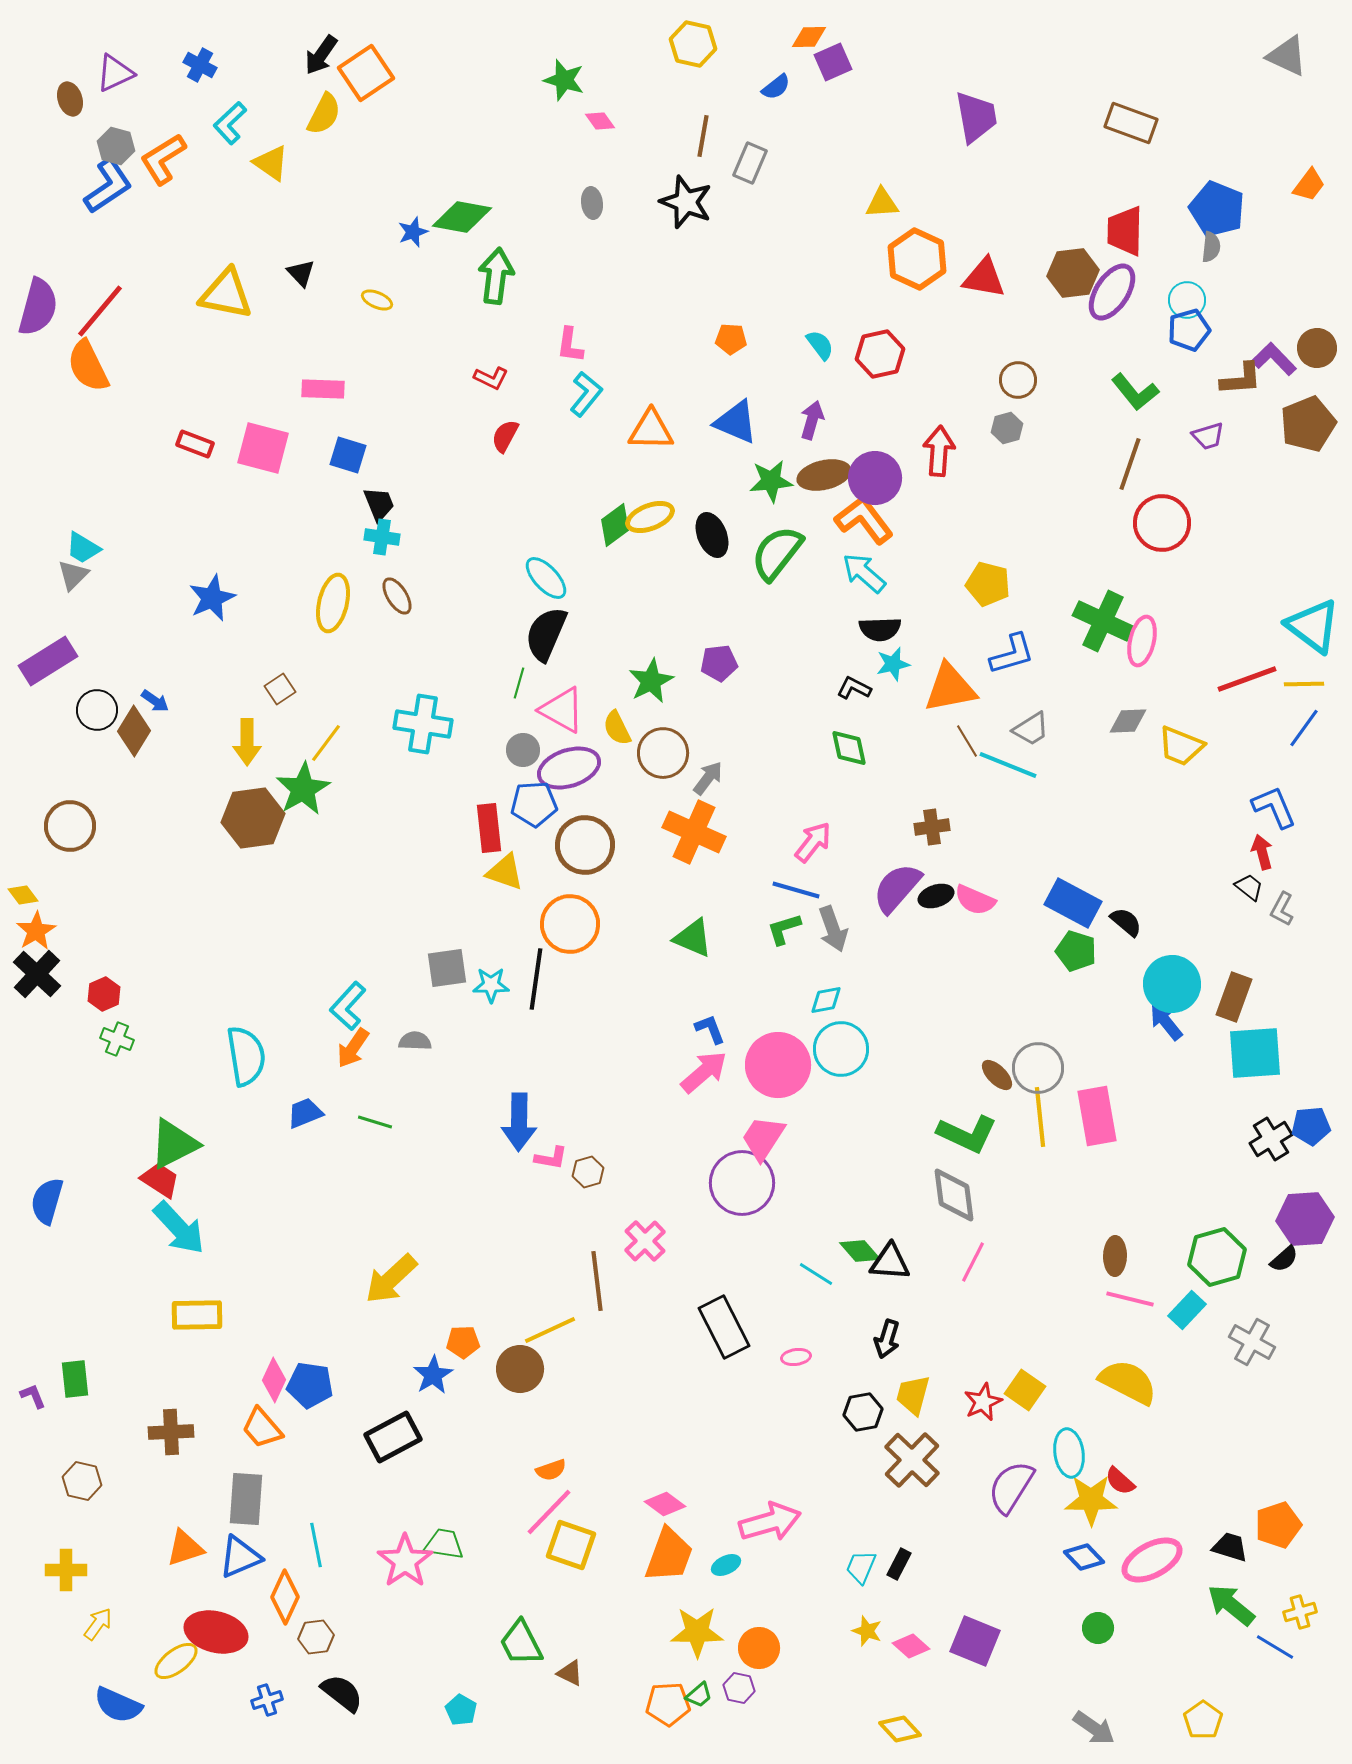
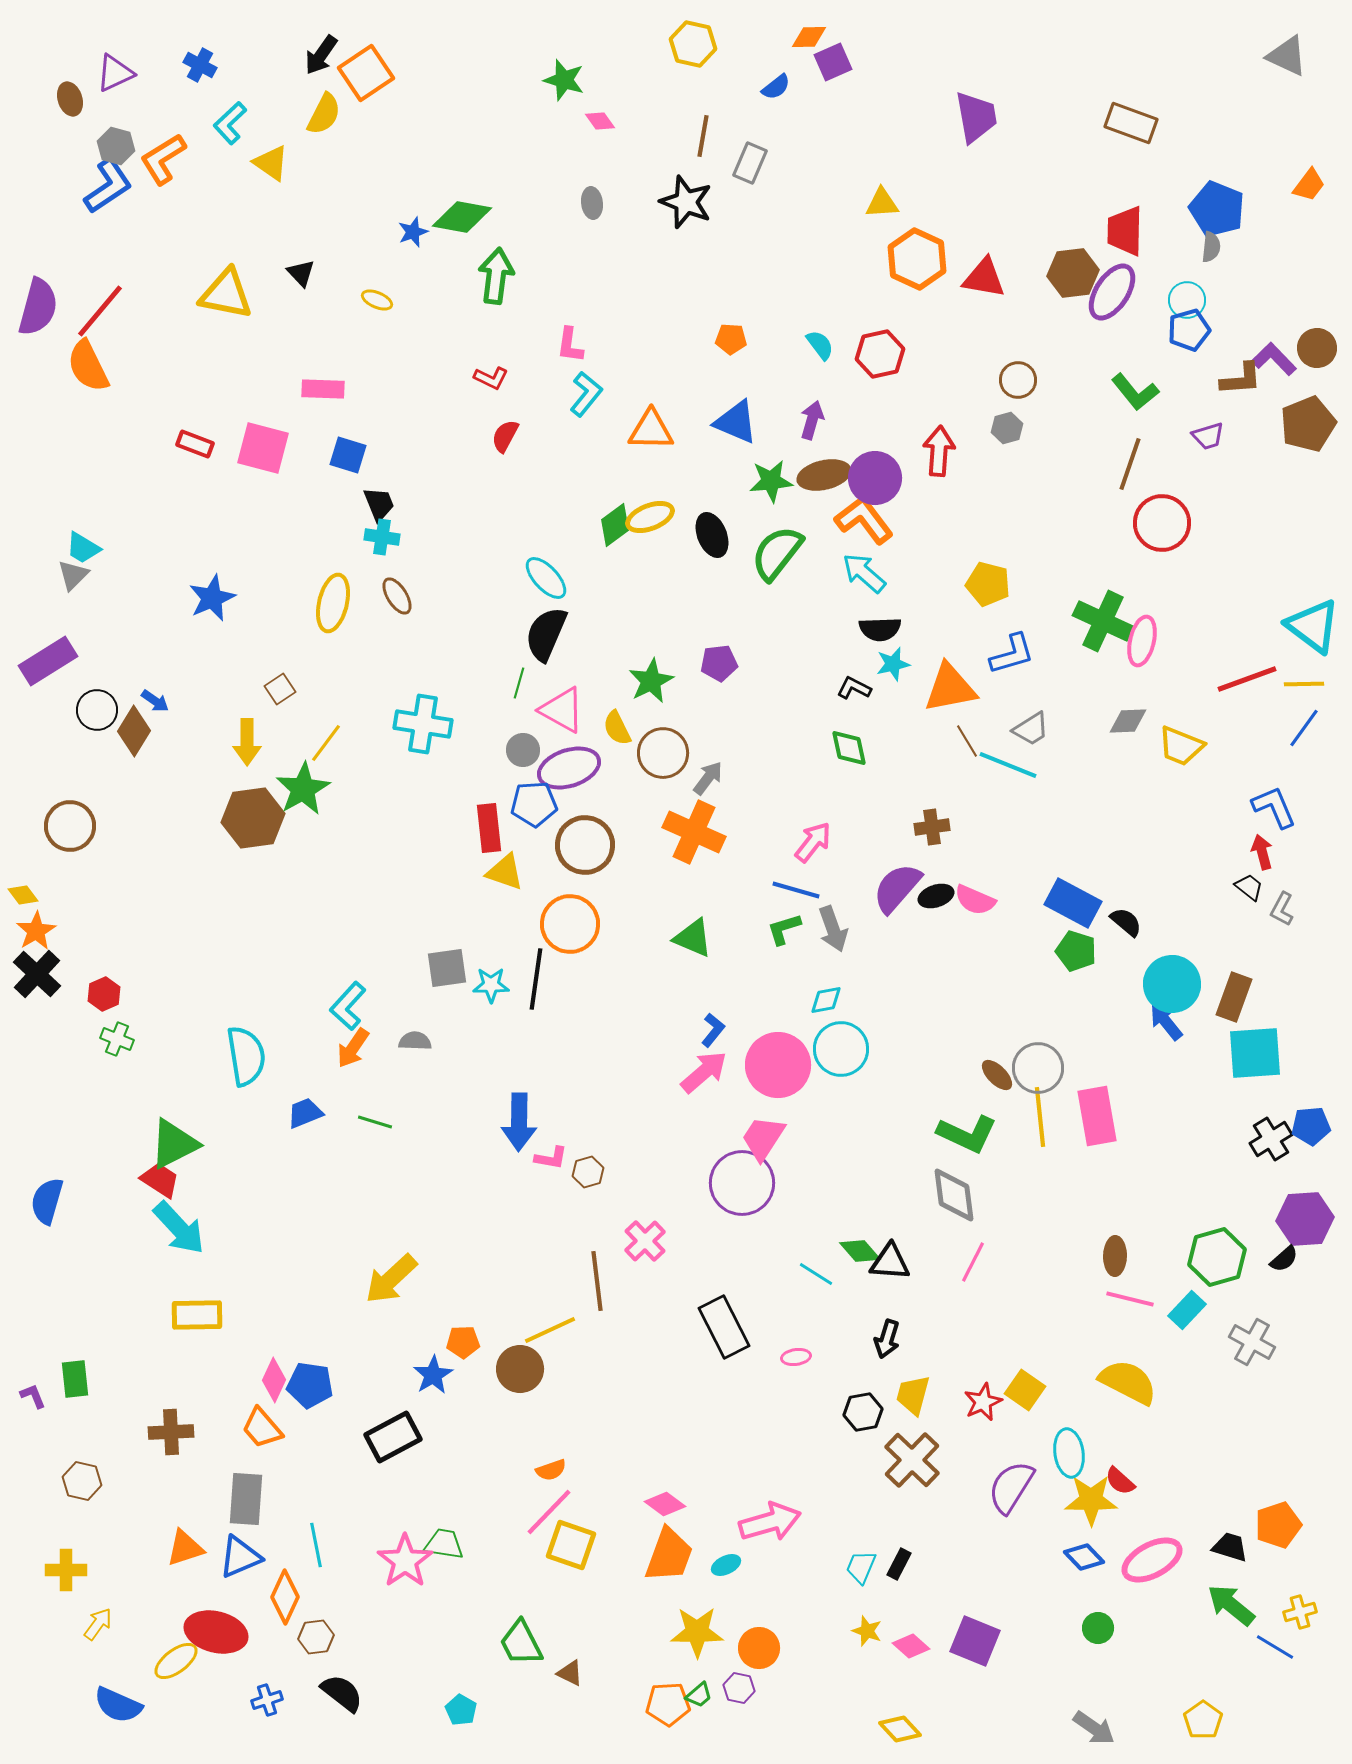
blue L-shape at (710, 1029): moved 3 px right, 1 px down; rotated 60 degrees clockwise
